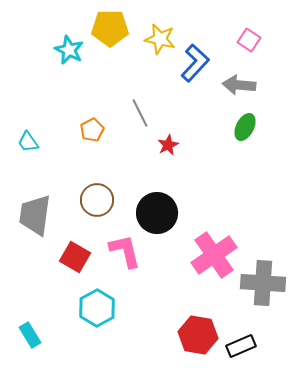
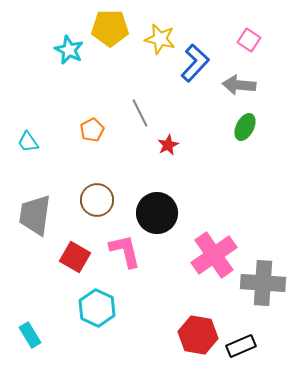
cyan hexagon: rotated 6 degrees counterclockwise
